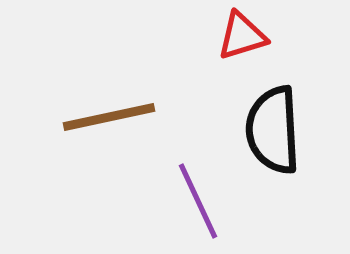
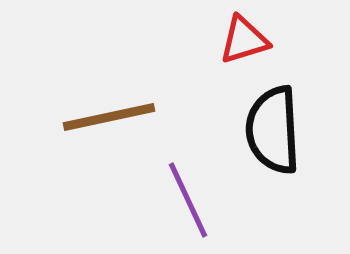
red triangle: moved 2 px right, 4 px down
purple line: moved 10 px left, 1 px up
